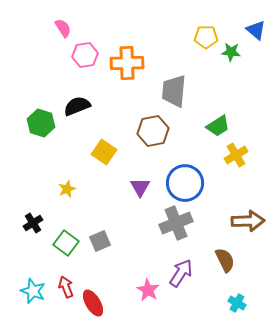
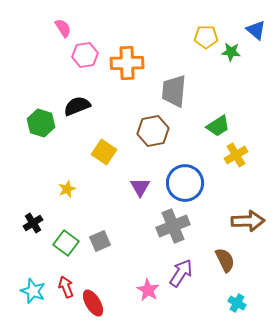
gray cross: moved 3 px left, 3 px down
